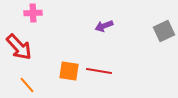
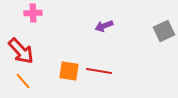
red arrow: moved 2 px right, 4 px down
orange line: moved 4 px left, 4 px up
